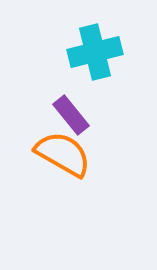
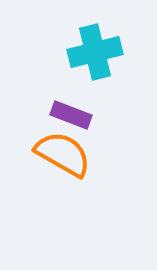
purple rectangle: rotated 30 degrees counterclockwise
